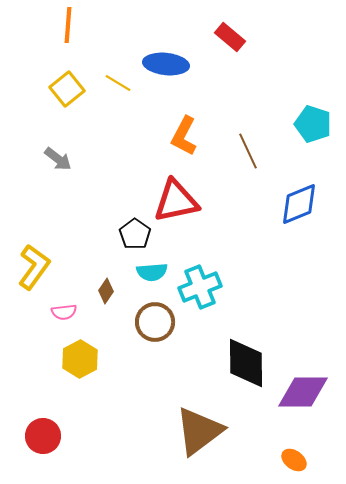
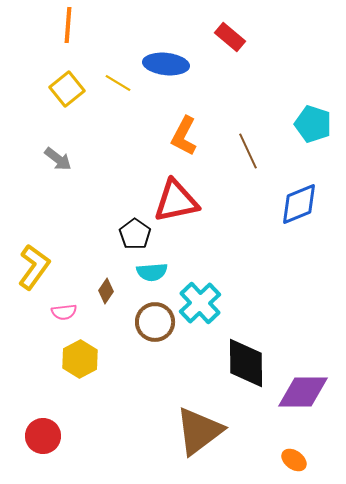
cyan cross: moved 16 px down; rotated 21 degrees counterclockwise
